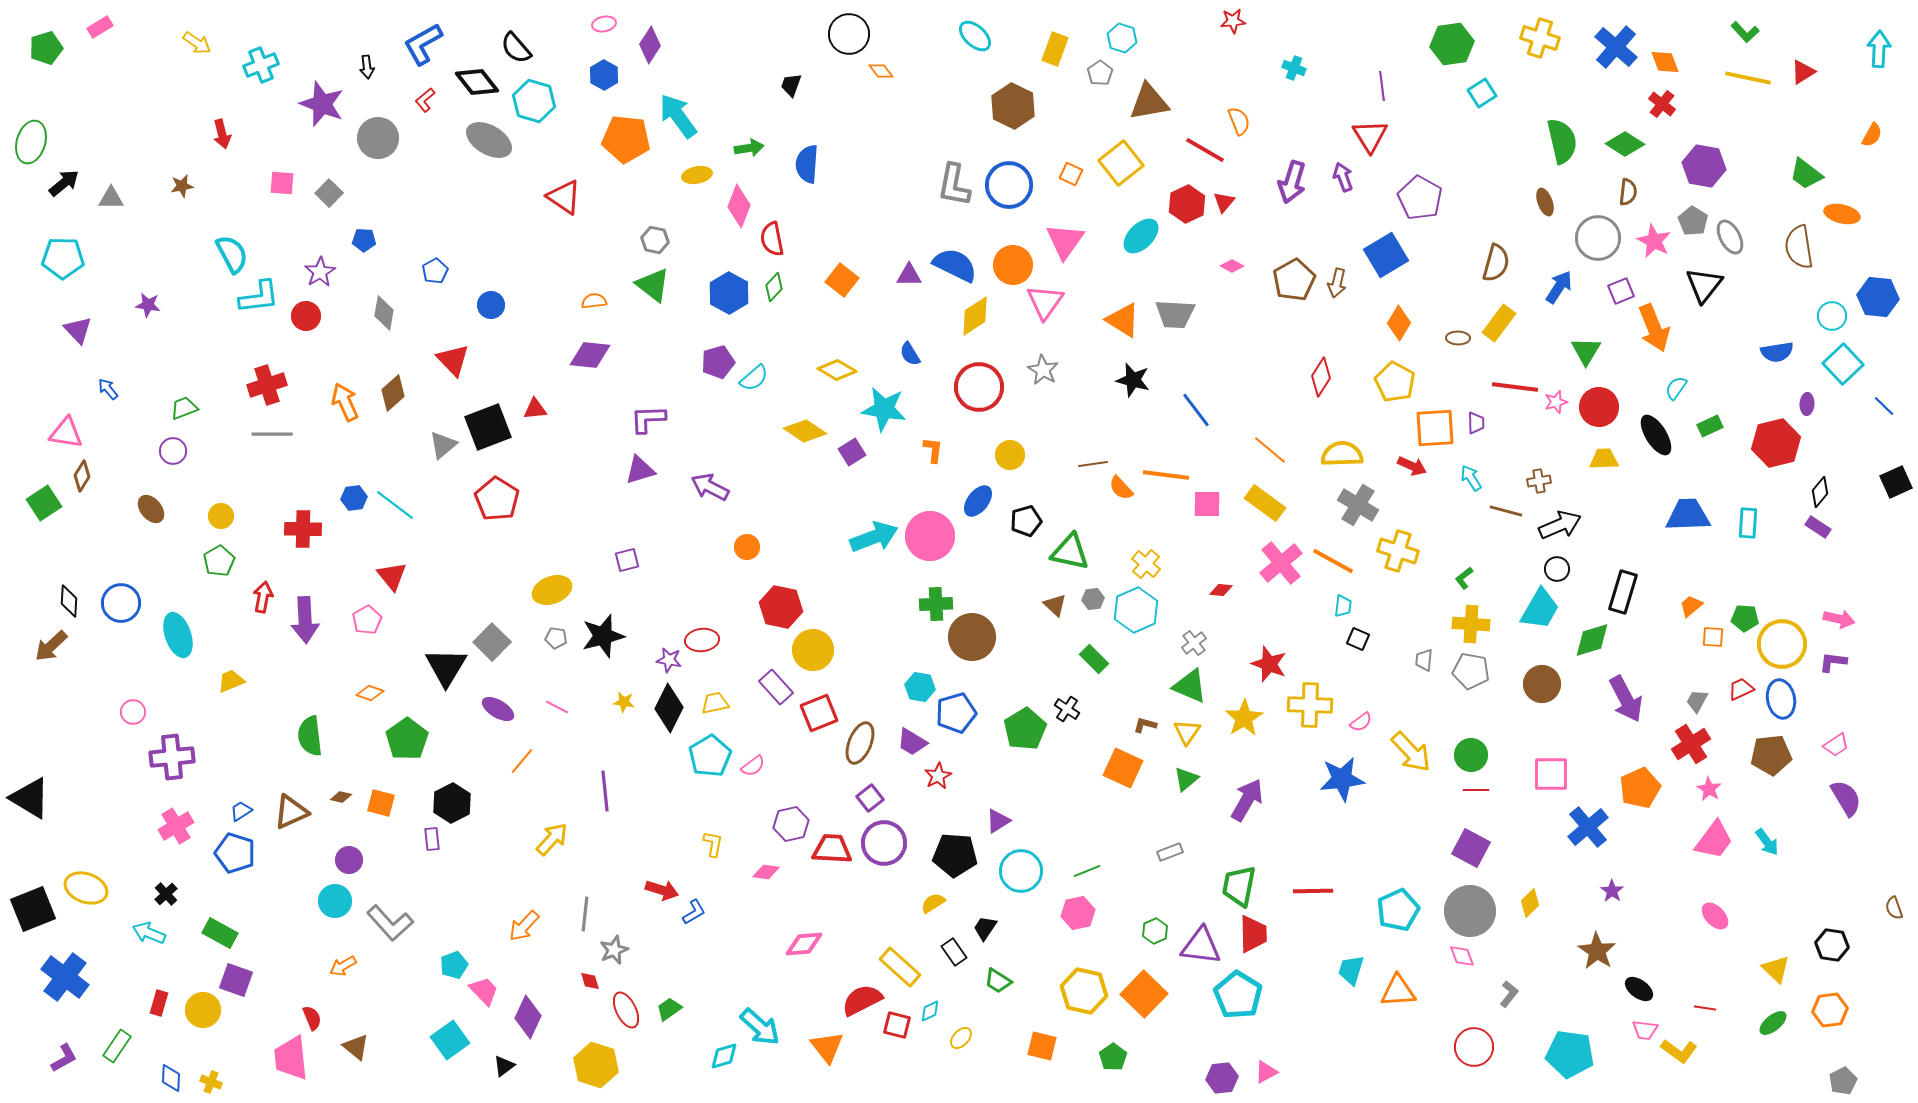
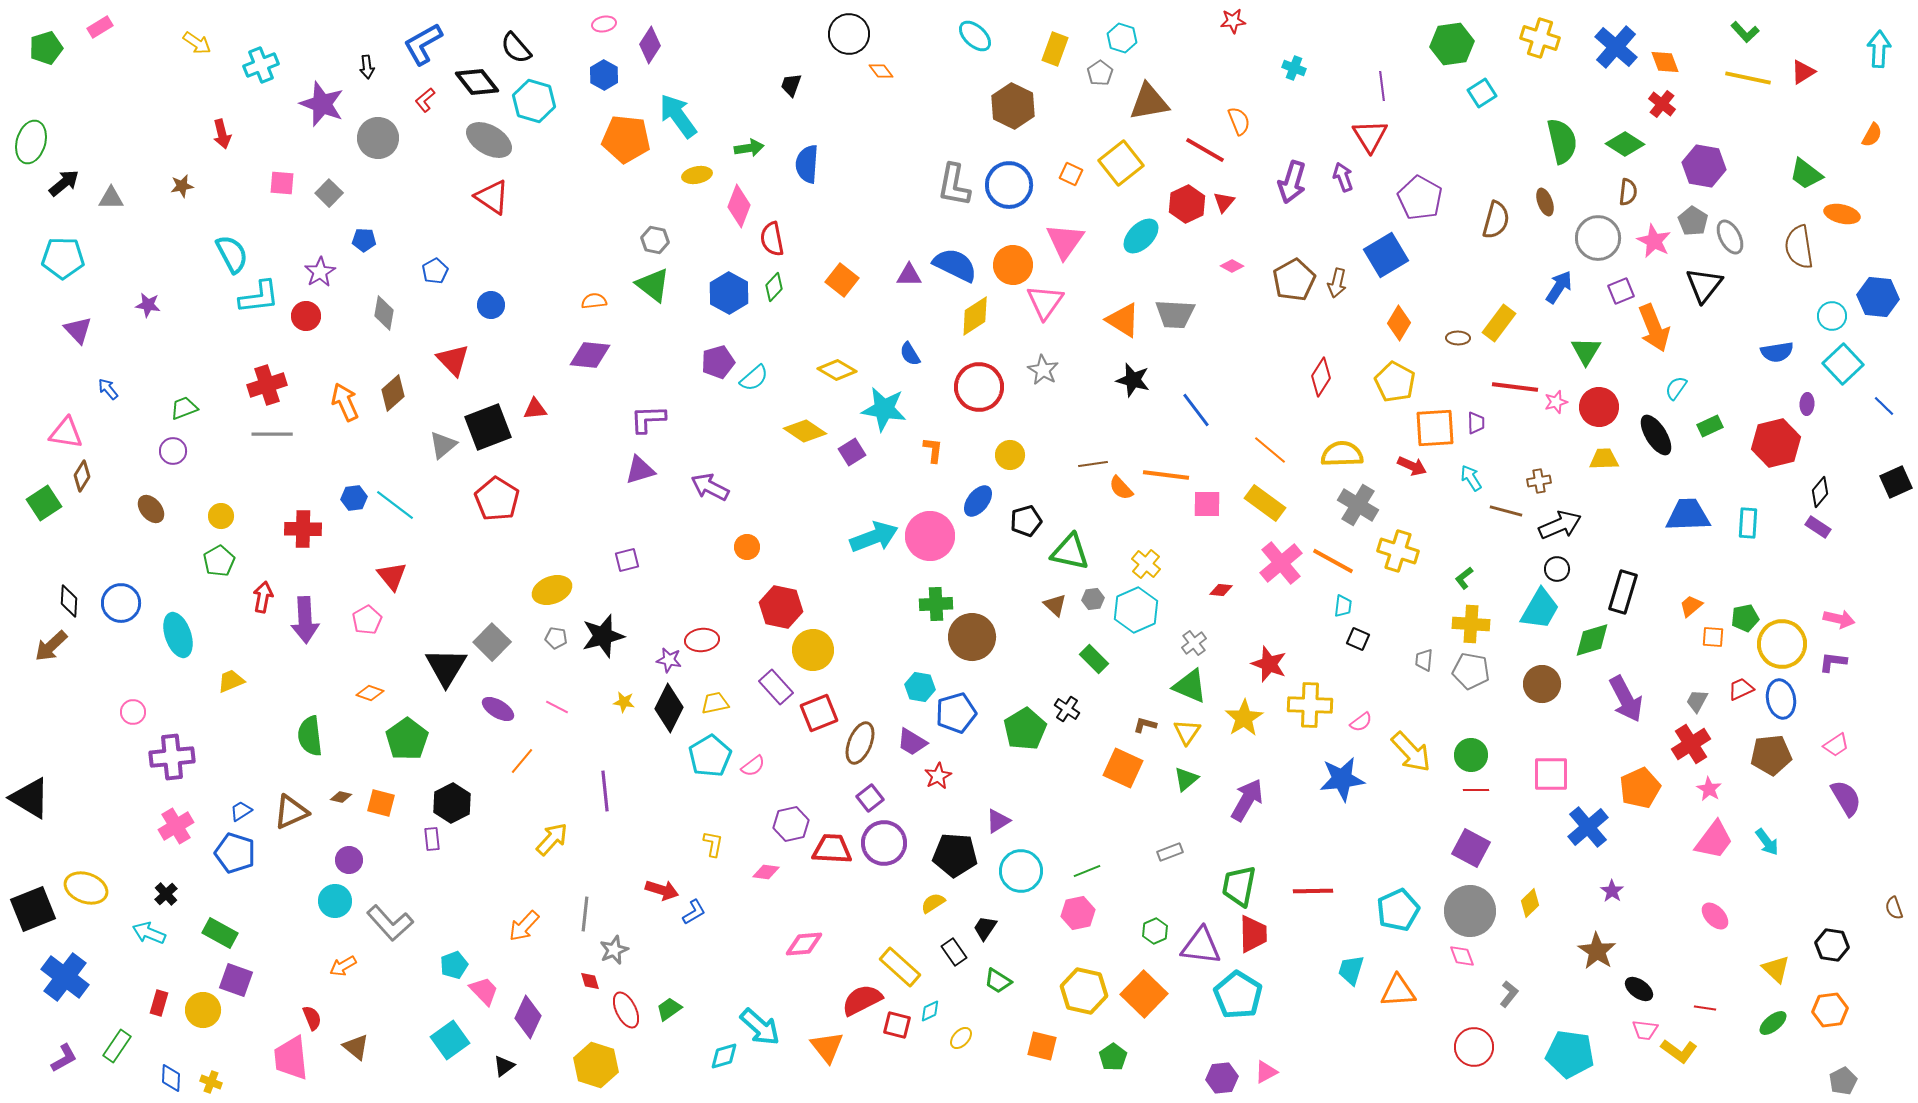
red triangle at (564, 197): moved 72 px left
brown semicircle at (1496, 263): moved 43 px up
green pentagon at (1745, 618): rotated 16 degrees counterclockwise
